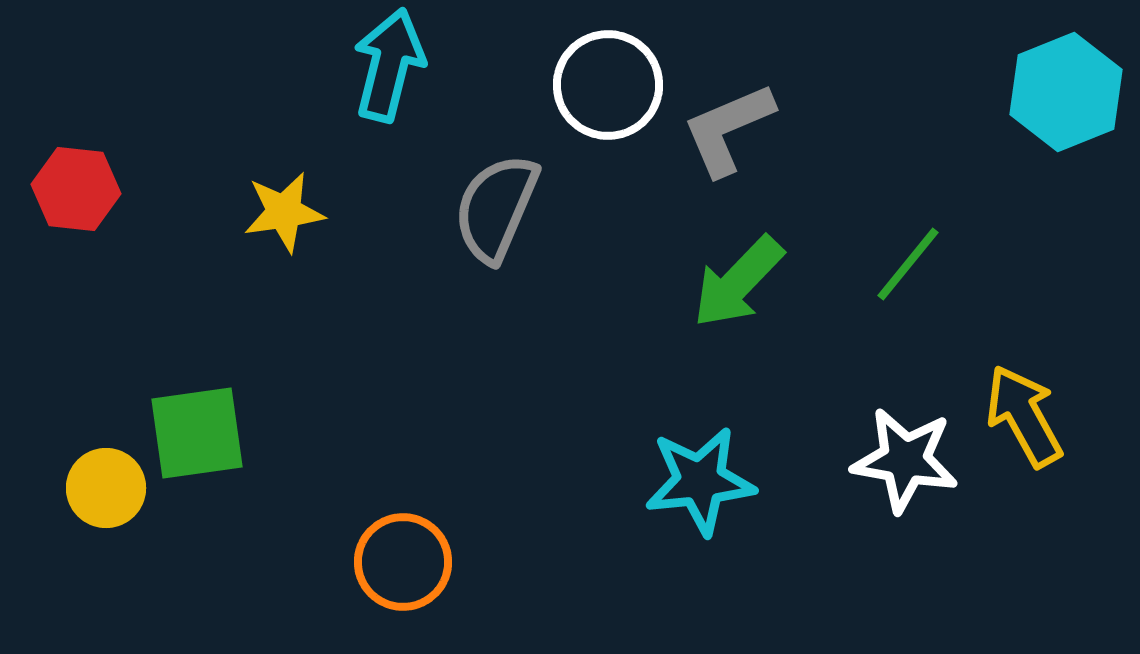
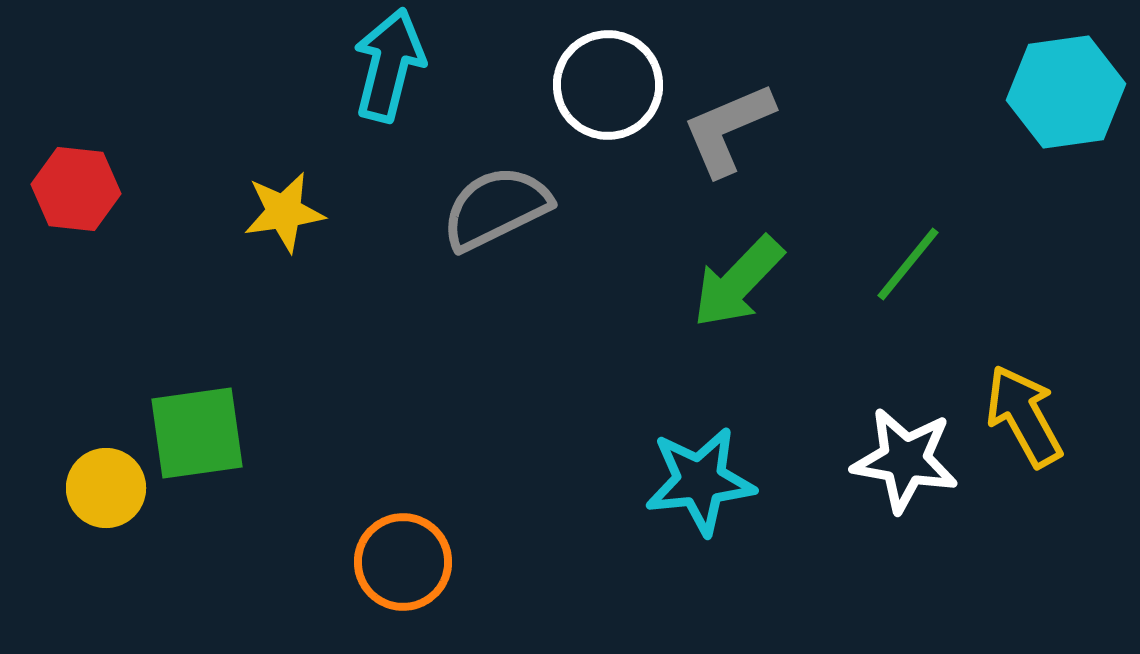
cyan hexagon: rotated 14 degrees clockwise
gray semicircle: rotated 41 degrees clockwise
